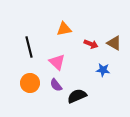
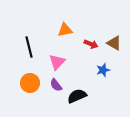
orange triangle: moved 1 px right, 1 px down
pink triangle: rotated 30 degrees clockwise
blue star: rotated 24 degrees counterclockwise
